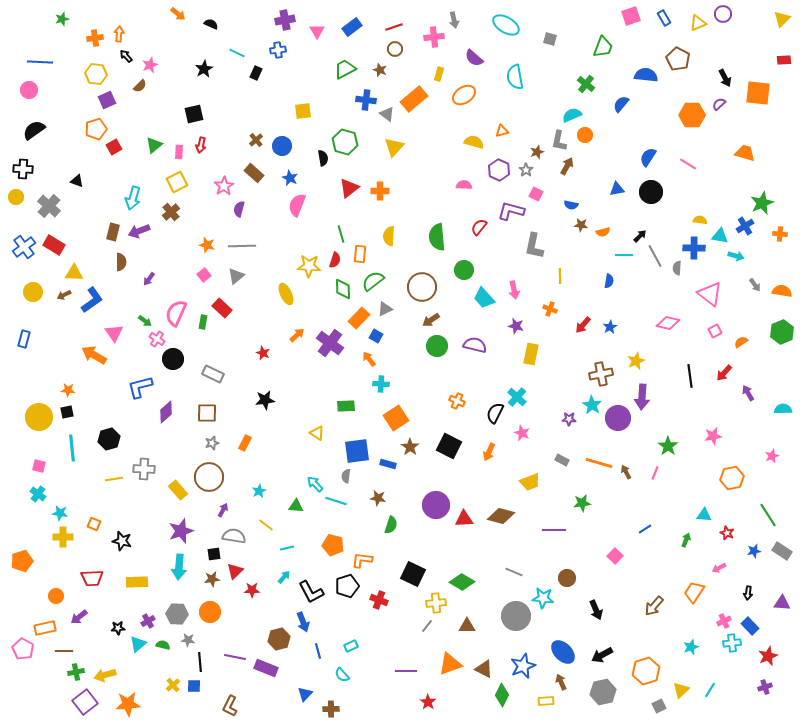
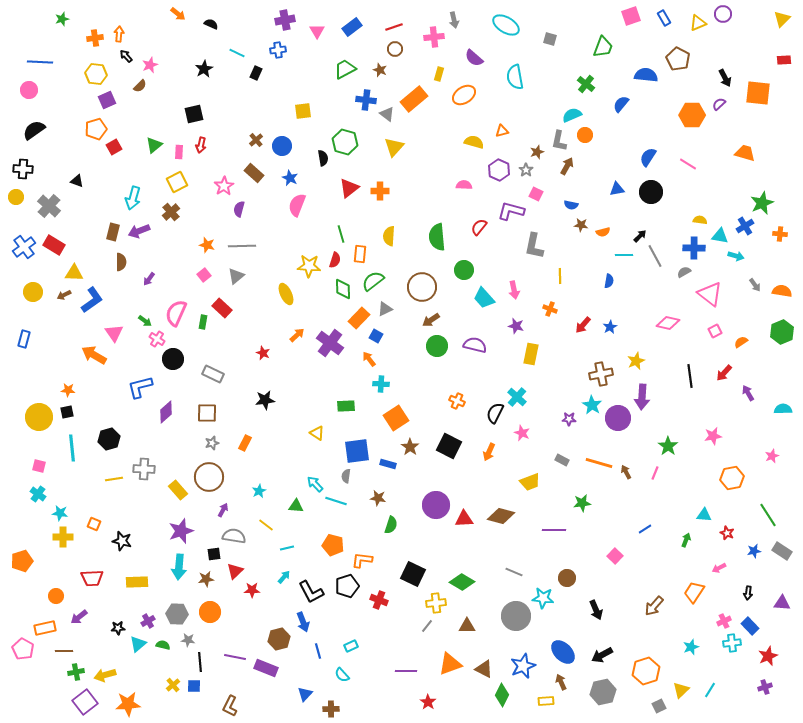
gray semicircle at (677, 268): moved 7 px right, 4 px down; rotated 56 degrees clockwise
brown star at (212, 579): moved 6 px left
